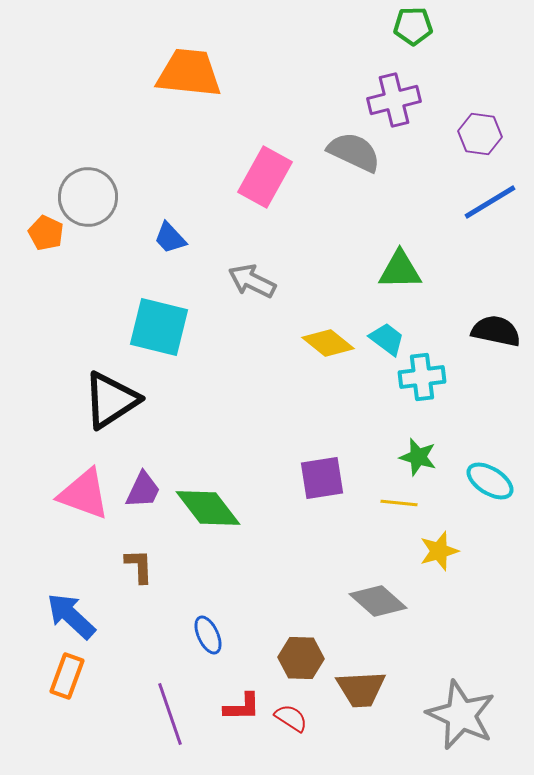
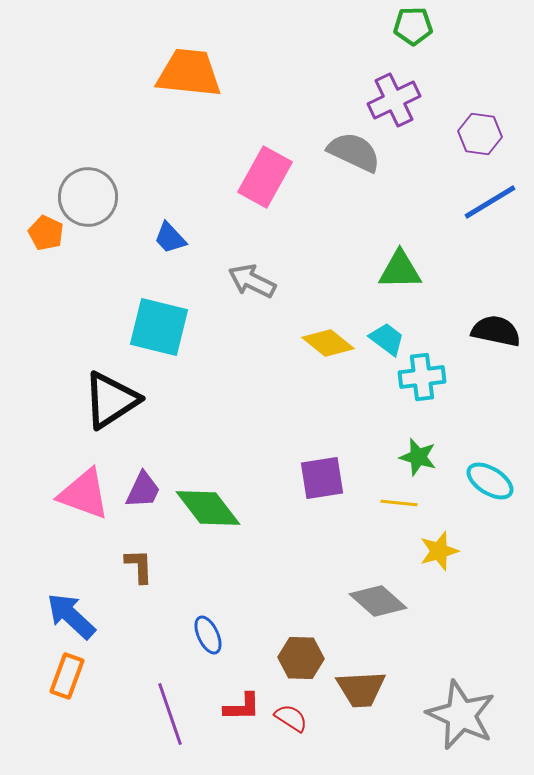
purple cross: rotated 12 degrees counterclockwise
